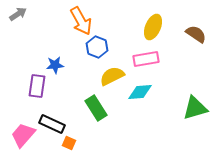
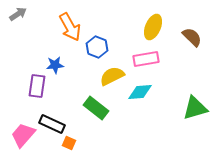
orange arrow: moved 11 px left, 6 px down
brown semicircle: moved 4 px left, 3 px down; rotated 10 degrees clockwise
green rectangle: rotated 20 degrees counterclockwise
